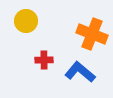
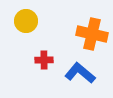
orange cross: rotated 8 degrees counterclockwise
blue L-shape: moved 1 px down
